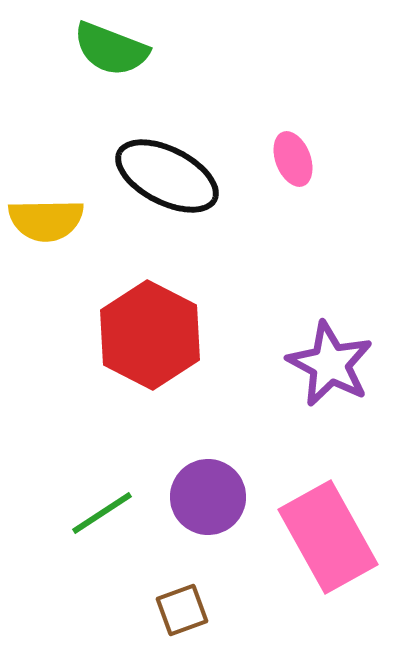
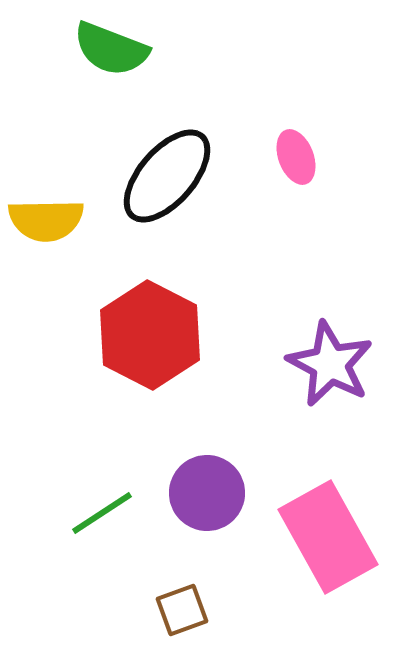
pink ellipse: moved 3 px right, 2 px up
black ellipse: rotated 76 degrees counterclockwise
purple circle: moved 1 px left, 4 px up
